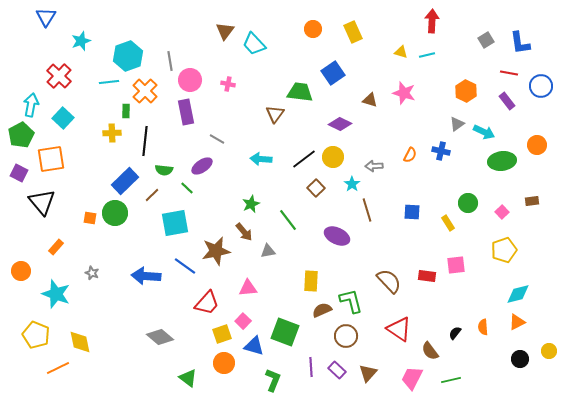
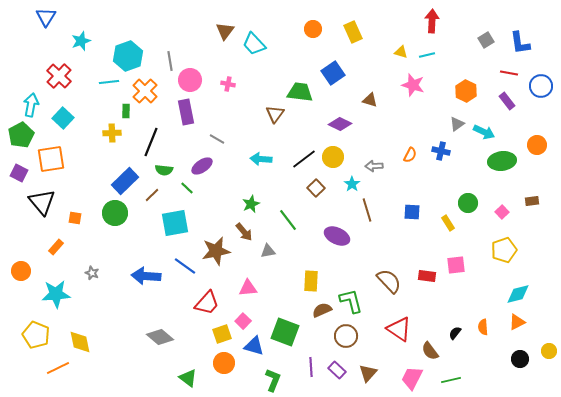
pink star at (404, 93): moved 9 px right, 8 px up
black line at (145, 141): moved 6 px right, 1 px down; rotated 16 degrees clockwise
orange square at (90, 218): moved 15 px left
cyan star at (56, 294): rotated 24 degrees counterclockwise
